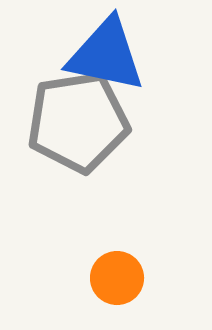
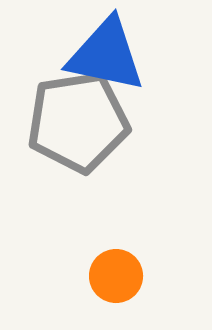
orange circle: moved 1 px left, 2 px up
